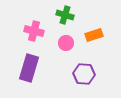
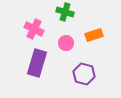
green cross: moved 3 px up
pink cross: moved 2 px up; rotated 12 degrees clockwise
purple rectangle: moved 8 px right, 5 px up
purple hexagon: rotated 10 degrees clockwise
